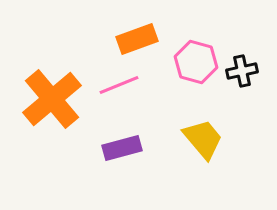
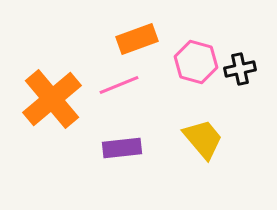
black cross: moved 2 px left, 2 px up
purple rectangle: rotated 9 degrees clockwise
